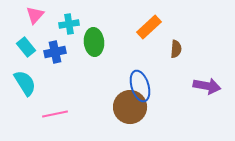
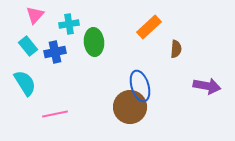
cyan rectangle: moved 2 px right, 1 px up
